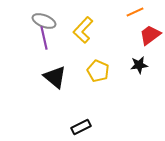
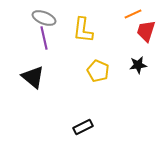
orange line: moved 2 px left, 2 px down
gray ellipse: moved 3 px up
yellow L-shape: rotated 36 degrees counterclockwise
red trapezoid: moved 4 px left, 4 px up; rotated 35 degrees counterclockwise
black star: moved 1 px left
black triangle: moved 22 px left
black rectangle: moved 2 px right
